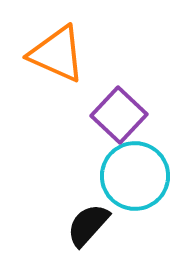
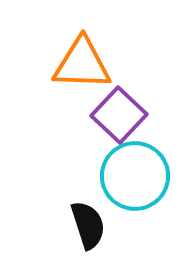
orange triangle: moved 25 px right, 10 px down; rotated 22 degrees counterclockwise
black semicircle: rotated 120 degrees clockwise
